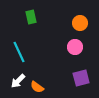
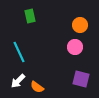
green rectangle: moved 1 px left, 1 px up
orange circle: moved 2 px down
purple square: moved 1 px down; rotated 30 degrees clockwise
